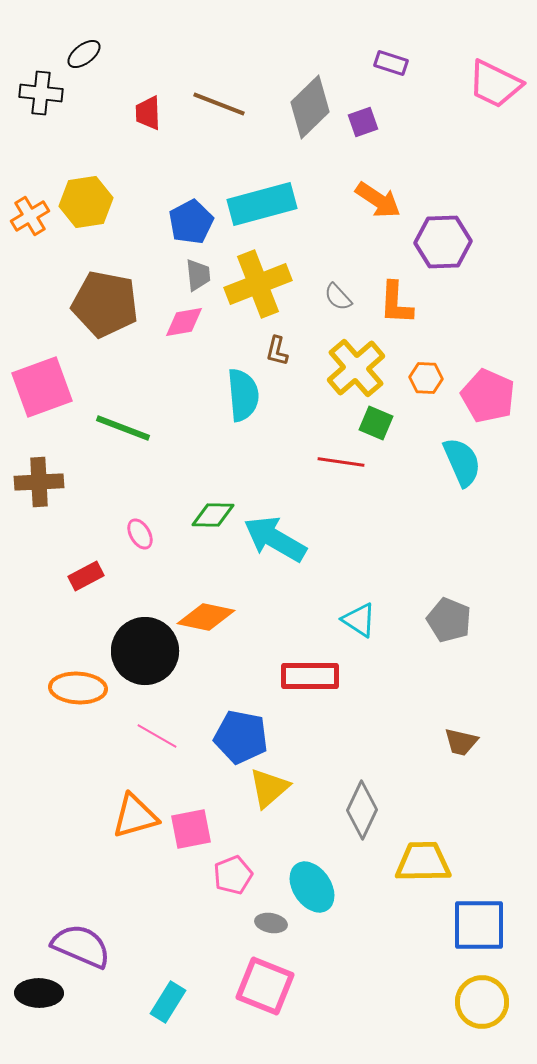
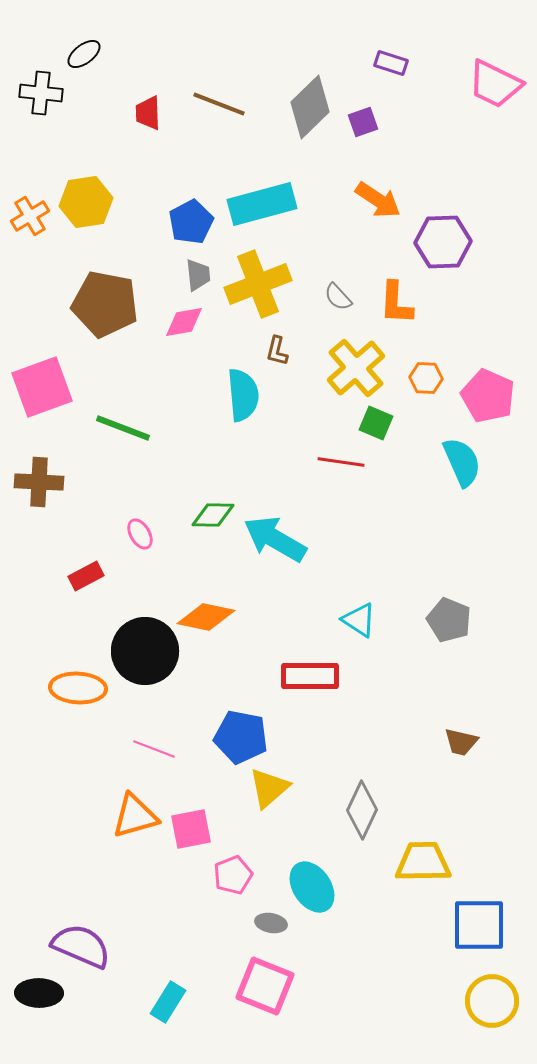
brown cross at (39, 482): rotated 6 degrees clockwise
pink line at (157, 736): moved 3 px left, 13 px down; rotated 9 degrees counterclockwise
yellow circle at (482, 1002): moved 10 px right, 1 px up
